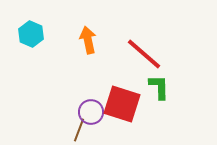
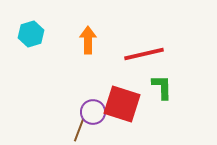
cyan hexagon: rotated 20 degrees clockwise
orange arrow: rotated 12 degrees clockwise
red line: rotated 54 degrees counterclockwise
green L-shape: moved 3 px right
purple circle: moved 2 px right
